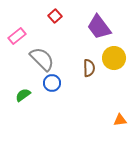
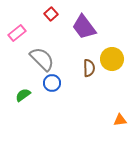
red square: moved 4 px left, 2 px up
purple trapezoid: moved 15 px left
pink rectangle: moved 3 px up
yellow circle: moved 2 px left, 1 px down
